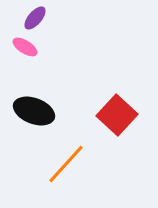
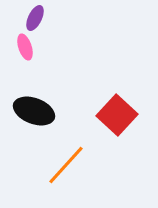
purple ellipse: rotated 15 degrees counterclockwise
pink ellipse: rotated 40 degrees clockwise
orange line: moved 1 px down
